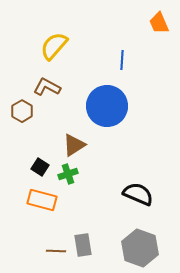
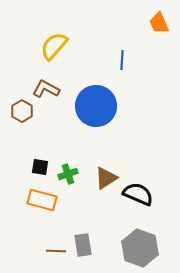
brown L-shape: moved 1 px left, 2 px down
blue circle: moved 11 px left
brown triangle: moved 32 px right, 33 px down
black square: rotated 24 degrees counterclockwise
